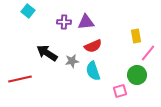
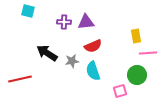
cyan square: rotated 24 degrees counterclockwise
pink line: rotated 48 degrees clockwise
